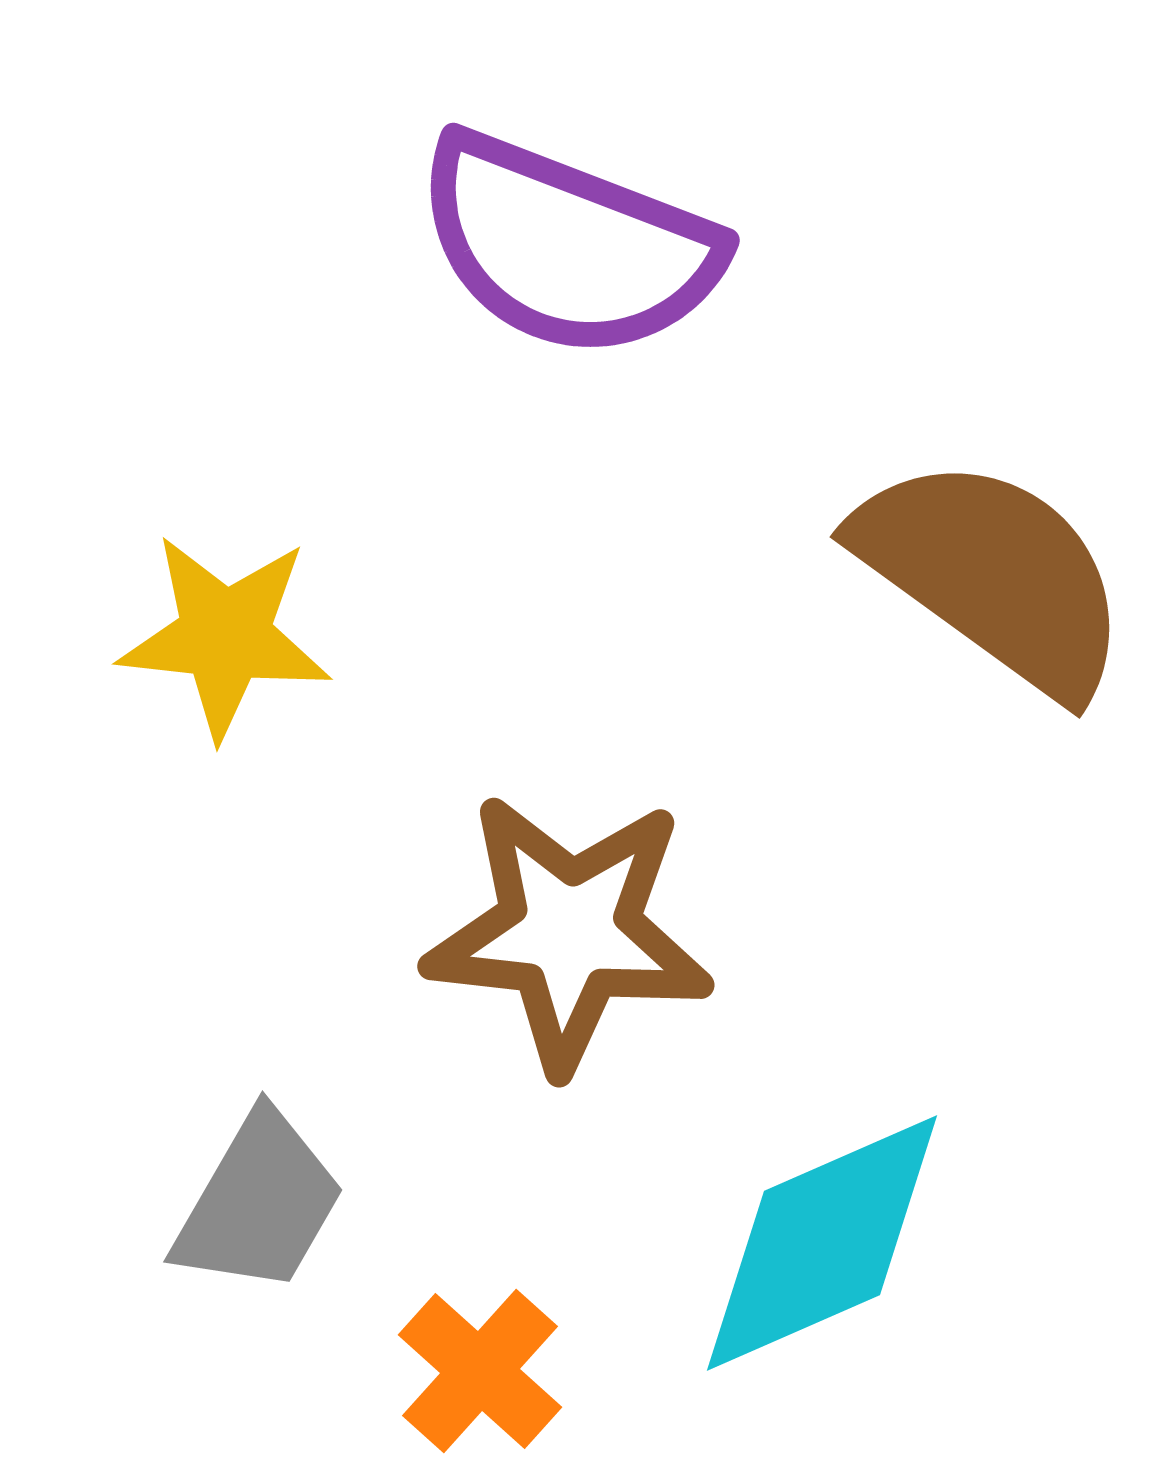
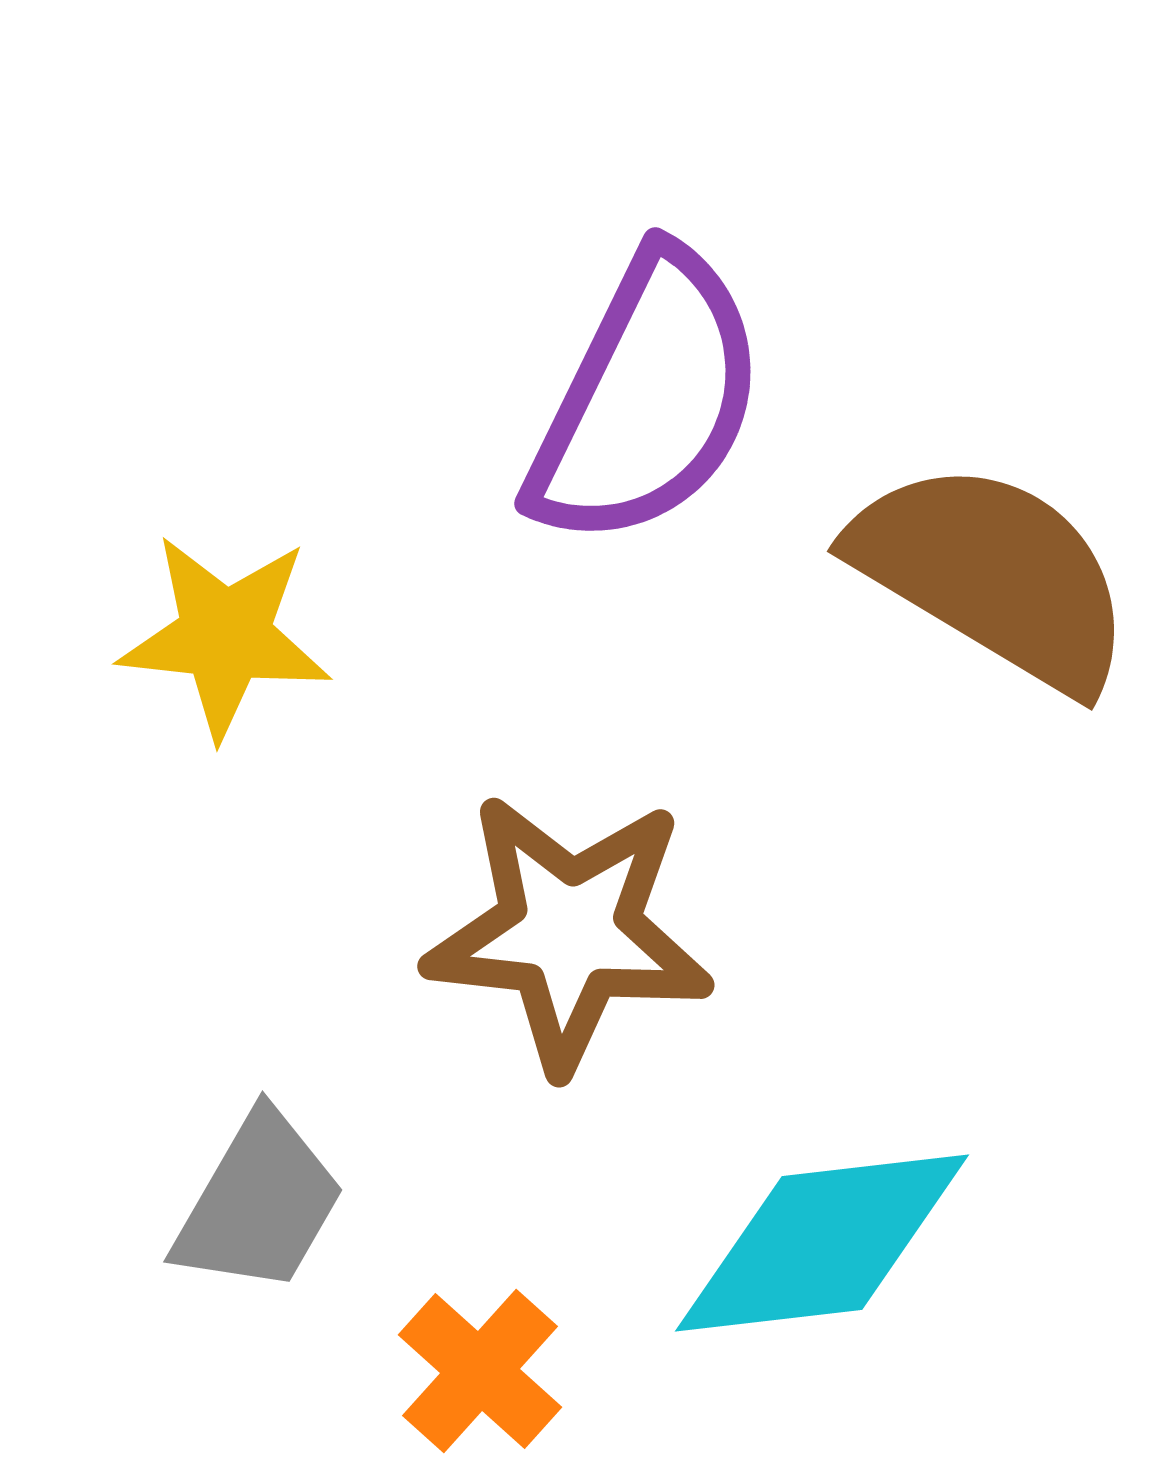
purple semicircle: moved 79 px right, 153 px down; rotated 85 degrees counterclockwise
brown semicircle: rotated 5 degrees counterclockwise
cyan diamond: rotated 17 degrees clockwise
